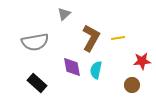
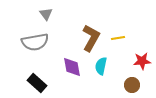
gray triangle: moved 18 px left; rotated 24 degrees counterclockwise
cyan semicircle: moved 5 px right, 4 px up
